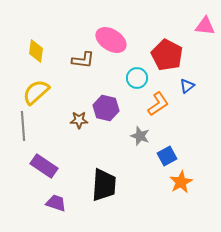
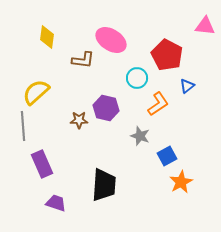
yellow diamond: moved 11 px right, 14 px up
purple rectangle: moved 2 px left, 2 px up; rotated 32 degrees clockwise
